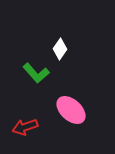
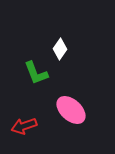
green L-shape: rotated 20 degrees clockwise
red arrow: moved 1 px left, 1 px up
